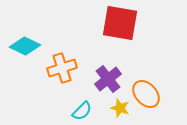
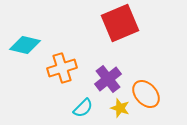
red square: rotated 33 degrees counterclockwise
cyan diamond: moved 1 px up; rotated 12 degrees counterclockwise
cyan semicircle: moved 1 px right, 3 px up
